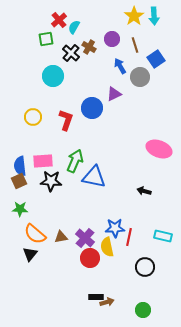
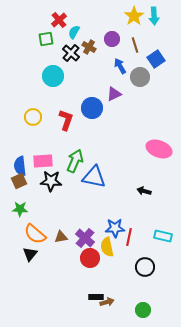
cyan semicircle: moved 5 px down
